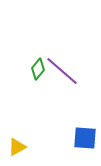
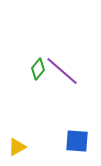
blue square: moved 8 px left, 3 px down
